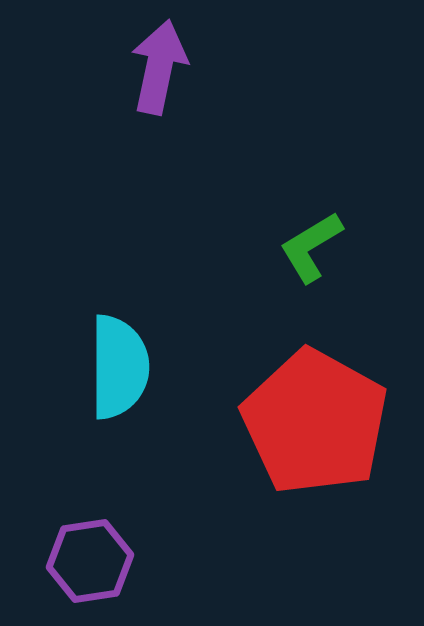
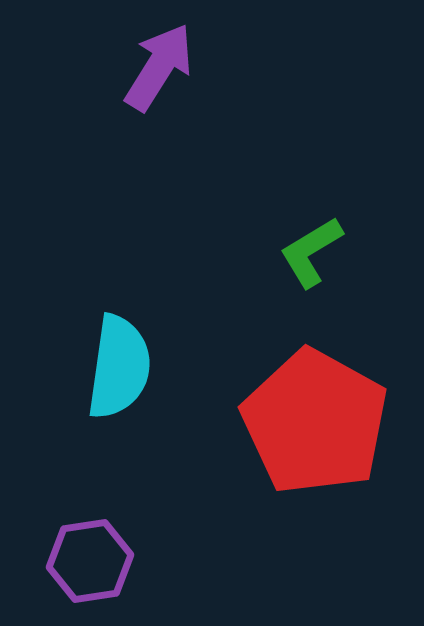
purple arrow: rotated 20 degrees clockwise
green L-shape: moved 5 px down
cyan semicircle: rotated 8 degrees clockwise
